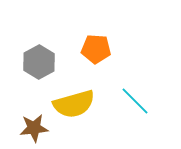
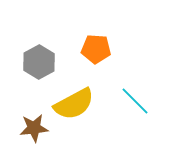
yellow semicircle: rotated 12 degrees counterclockwise
